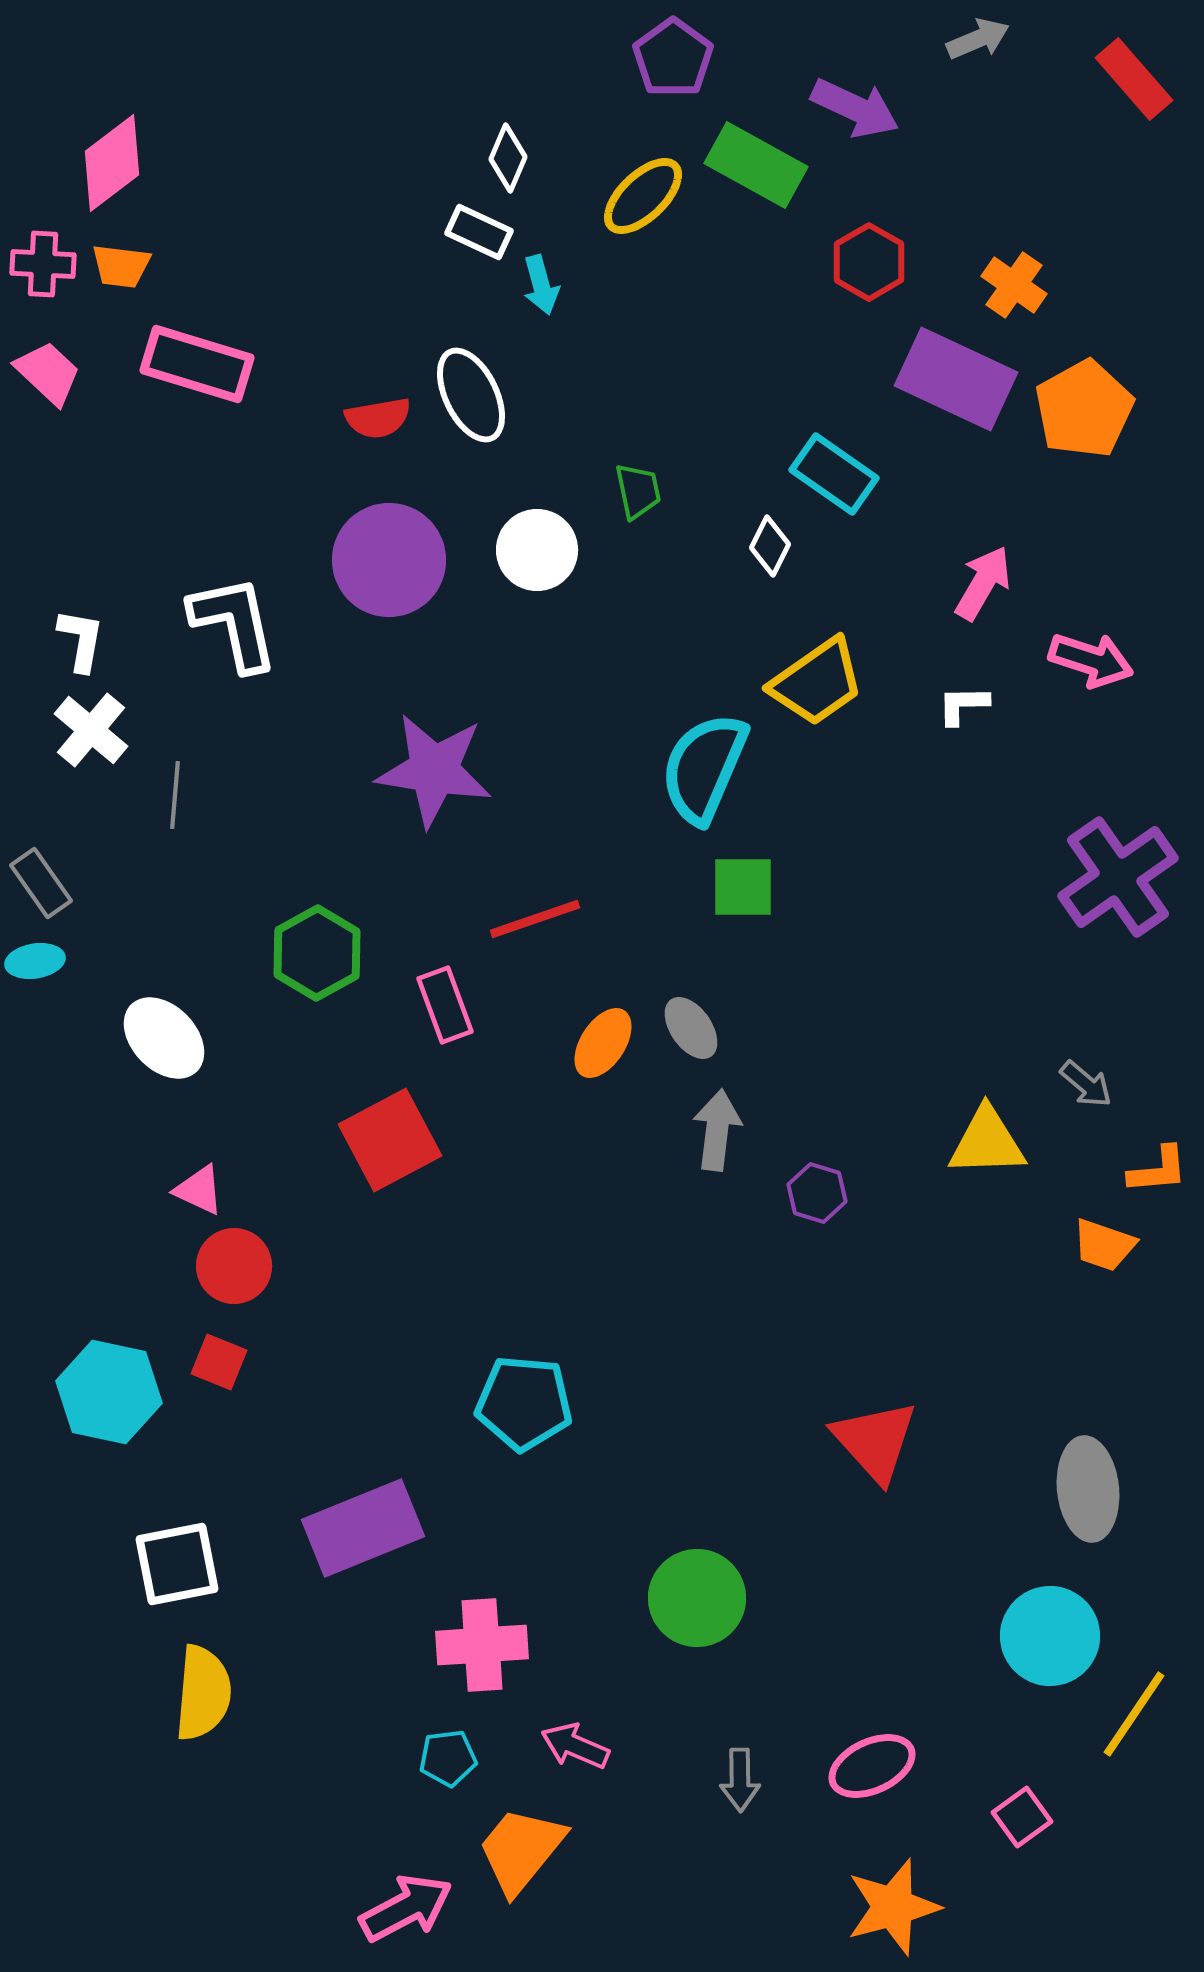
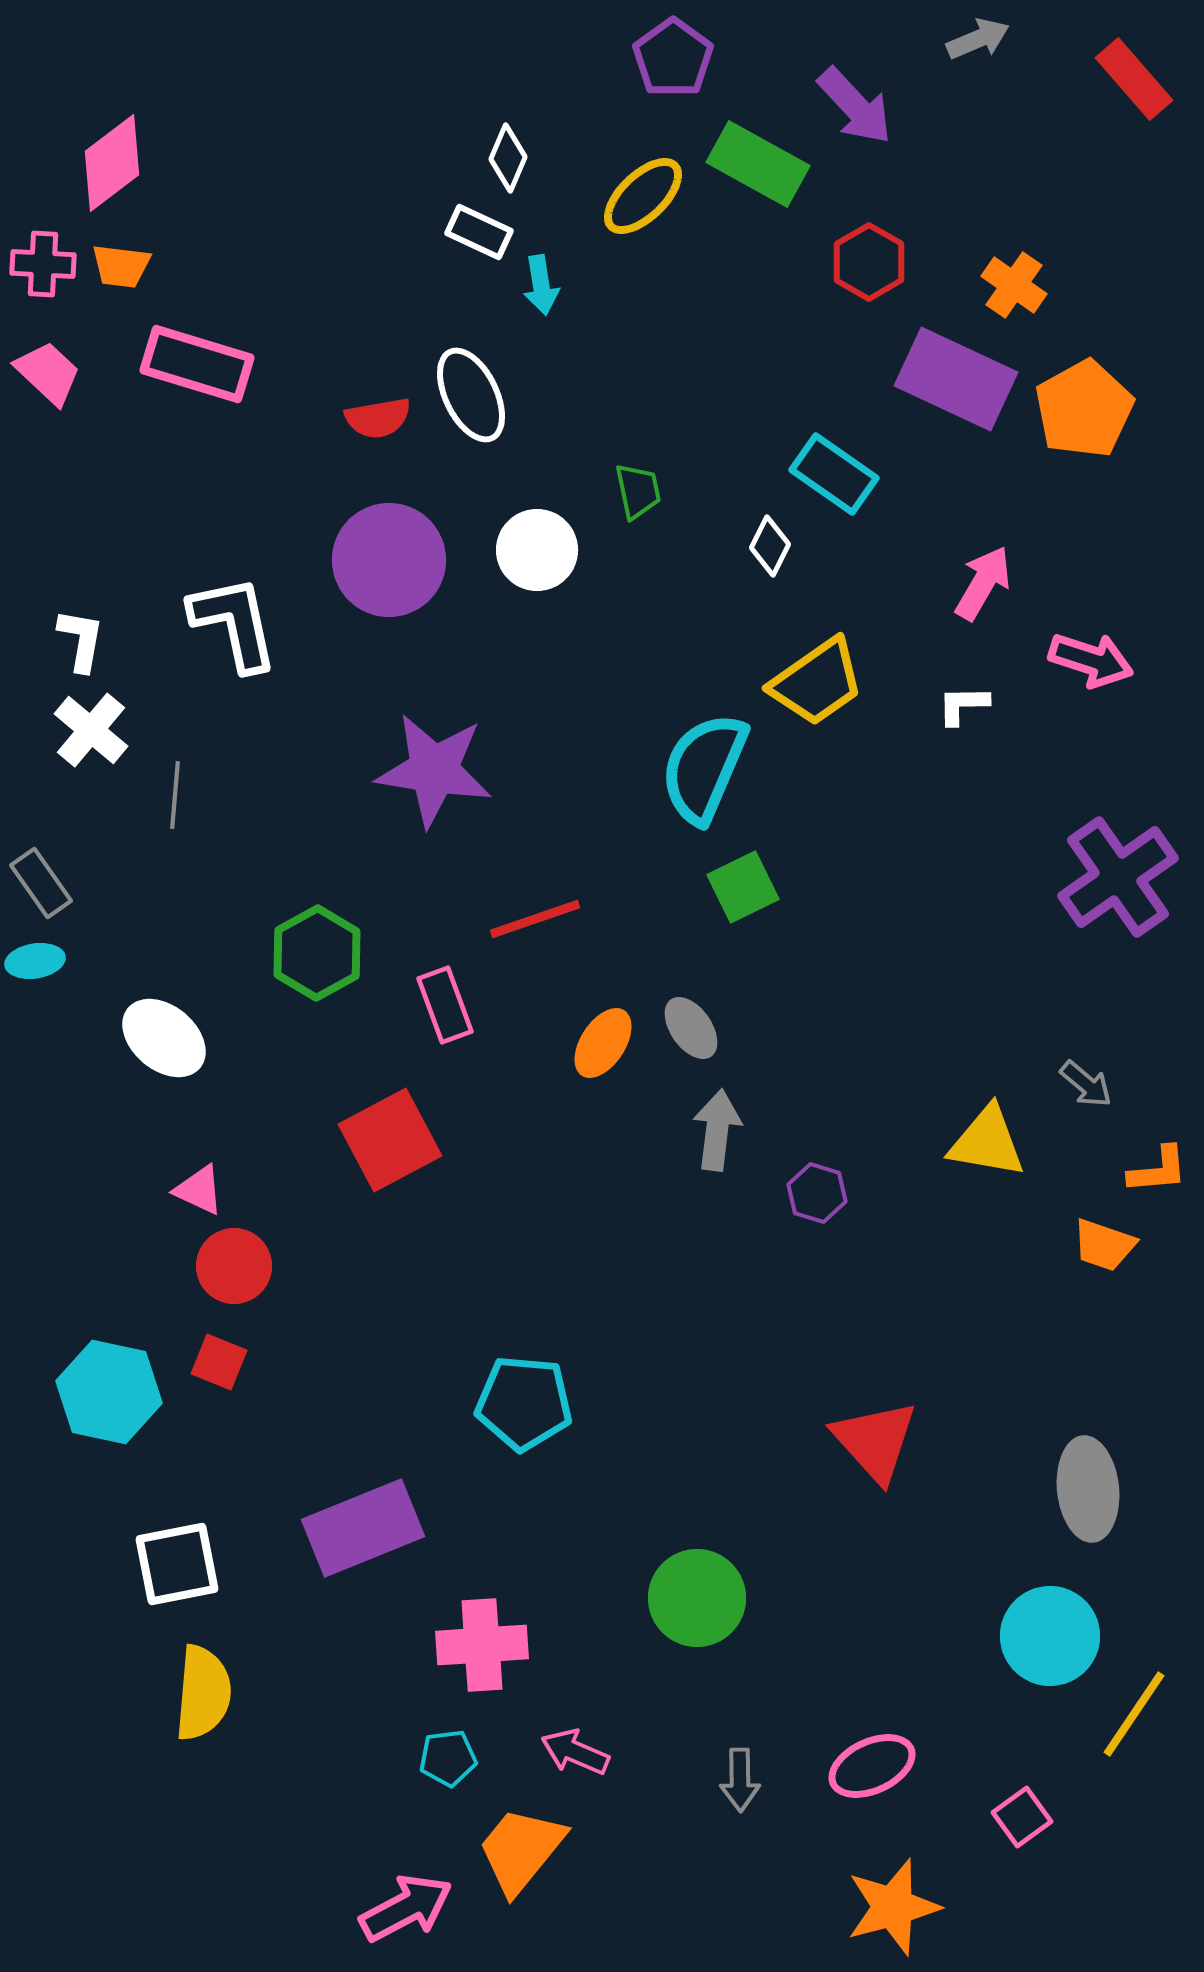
purple arrow at (855, 108): moved 2 px up; rotated 22 degrees clockwise
green rectangle at (756, 165): moved 2 px right, 1 px up
cyan arrow at (541, 285): rotated 6 degrees clockwise
green square at (743, 887): rotated 26 degrees counterclockwise
white ellipse at (164, 1038): rotated 6 degrees counterclockwise
yellow triangle at (987, 1142): rotated 12 degrees clockwise
pink arrow at (575, 1746): moved 6 px down
